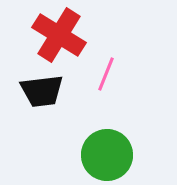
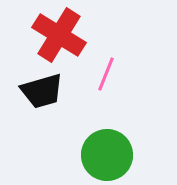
black trapezoid: rotated 9 degrees counterclockwise
